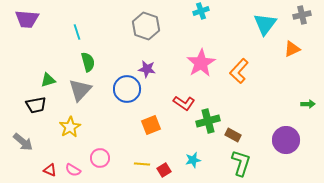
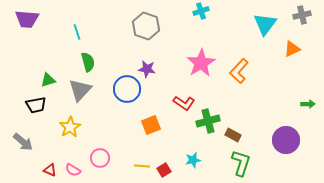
yellow line: moved 2 px down
